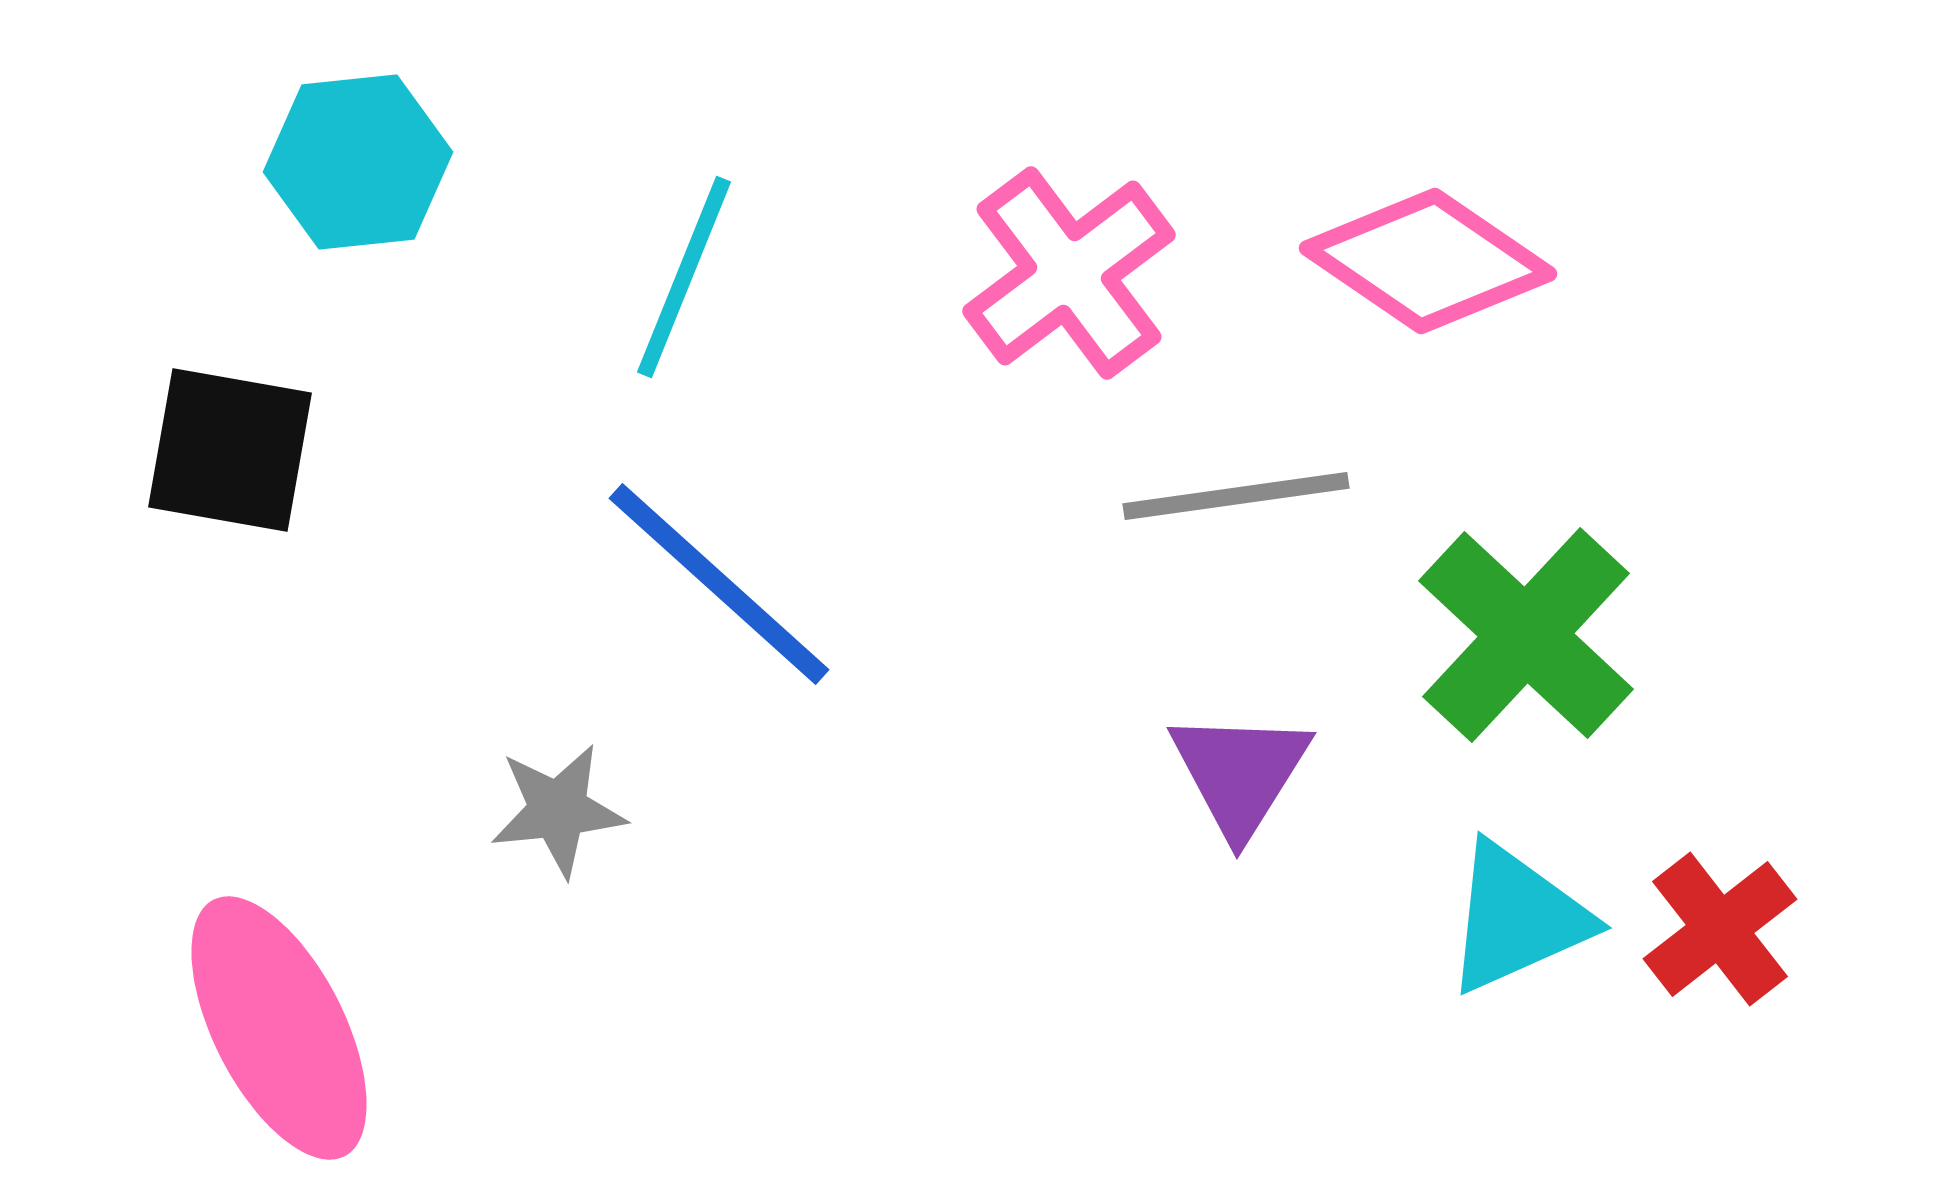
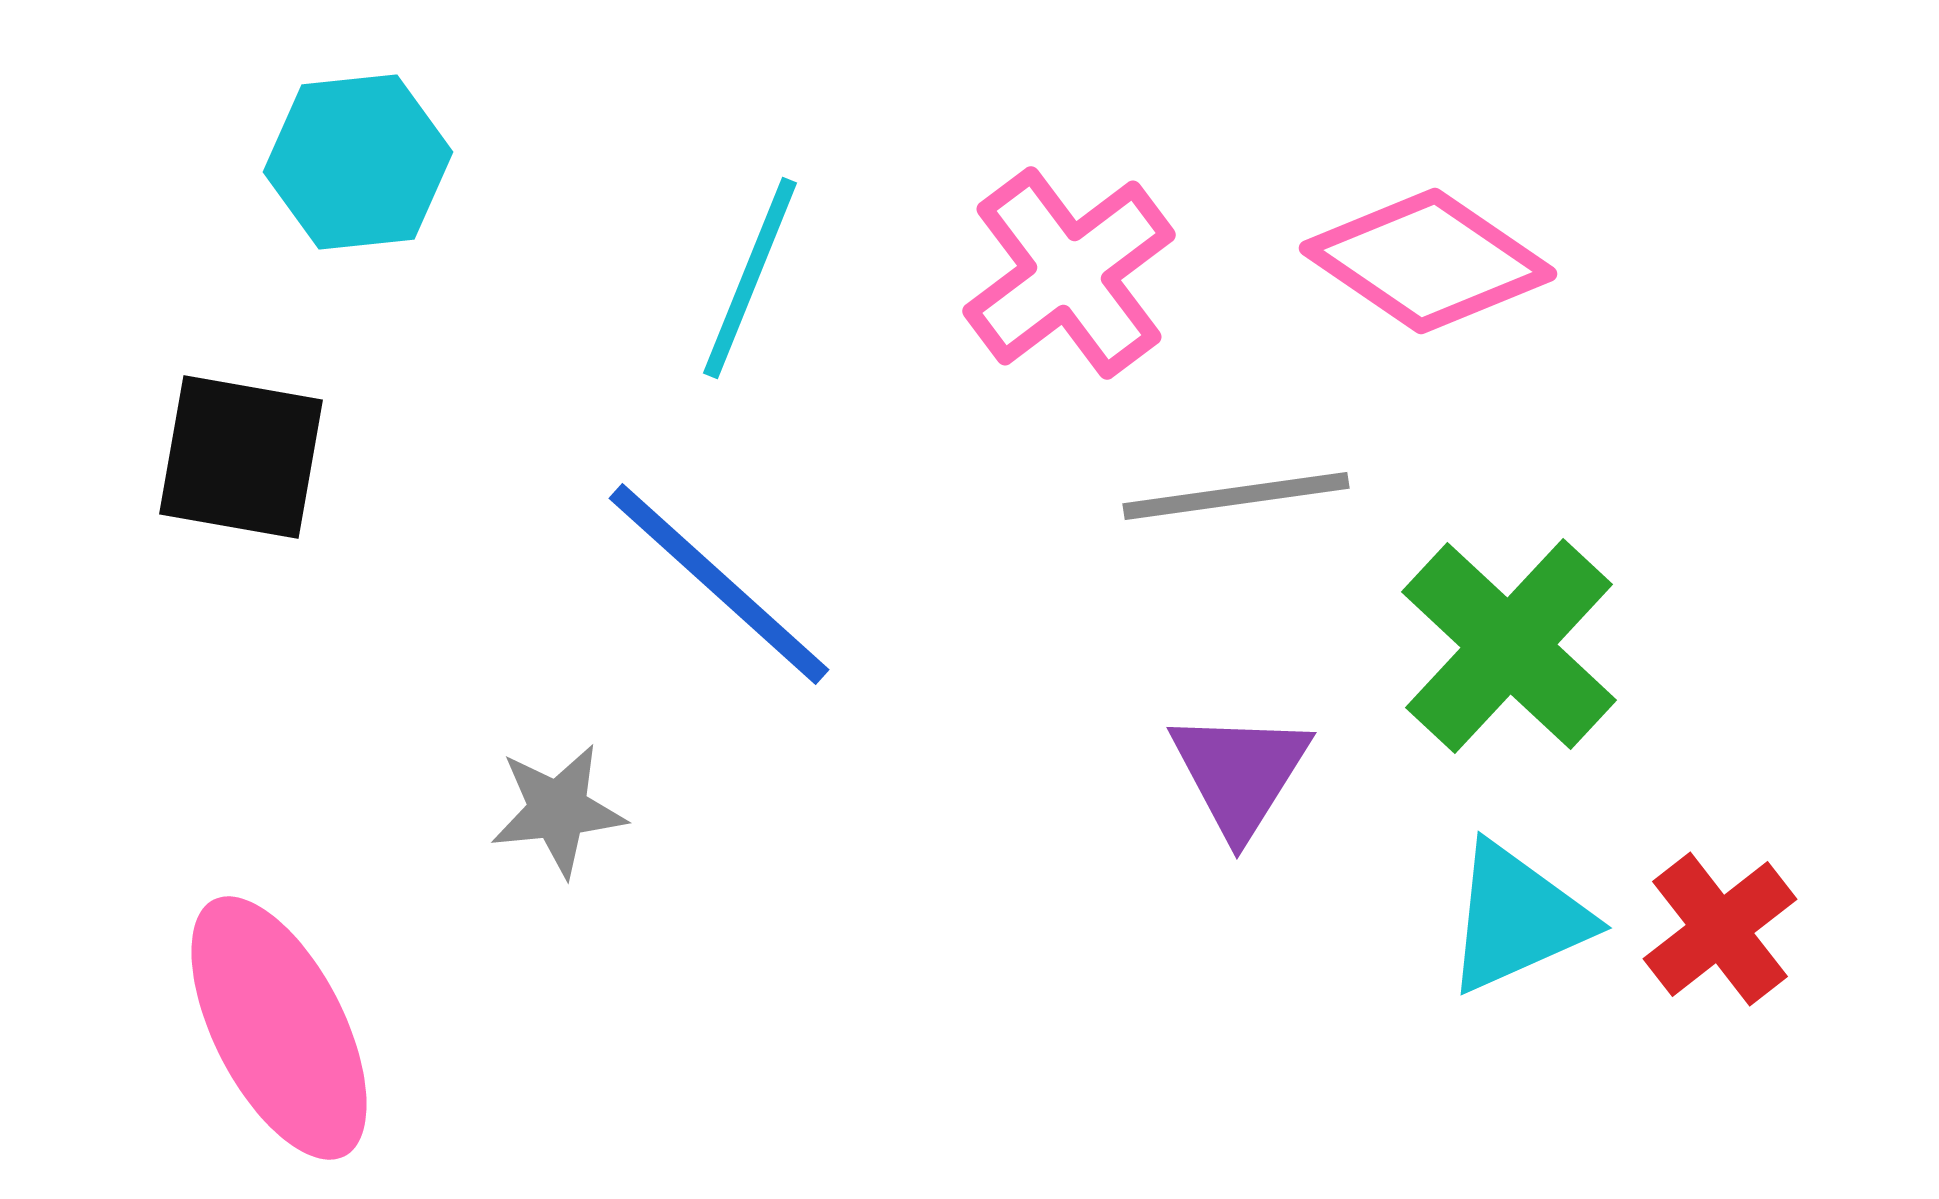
cyan line: moved 66 px right, 1 px down
black square: moved 11 px right, 7 px down
green cross: moved 17 px left, 11 px down
